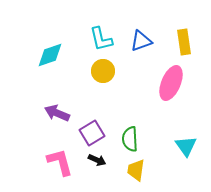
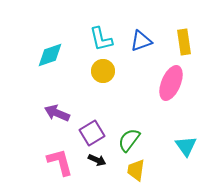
green semicircle: moved 1 px left, 1 px down; rotated 40 degrees clockwise
